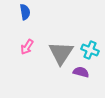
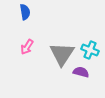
gray triangle: moved 1 px right, 1 px down
